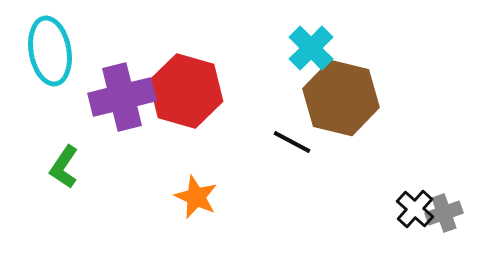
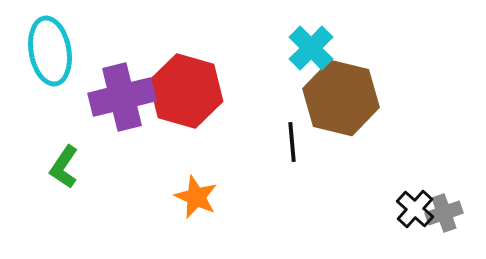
black line: rotated 57 degrees clockwise
